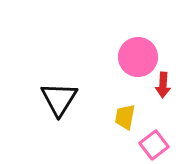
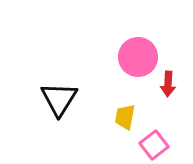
red arrow: moved 5 px right, 1 px up
